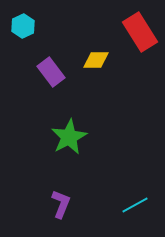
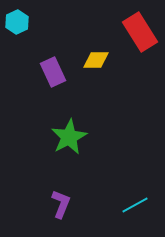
cyan hexagon: moved 6 px left, 4 px up
purple rectangle: moved 2 px right; rotated 12 degrees clockwise
